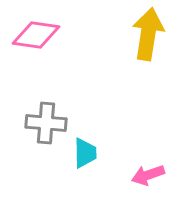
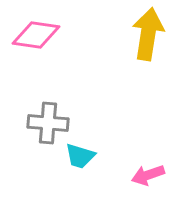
gray cross: moved 2 px right
cyan trapezoid: moved 5 px left, 3 px down; rotated 108 degrees clockwise
